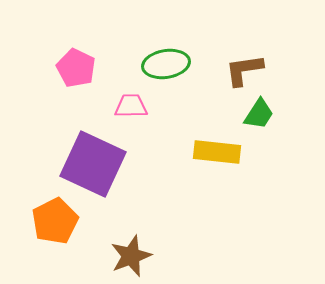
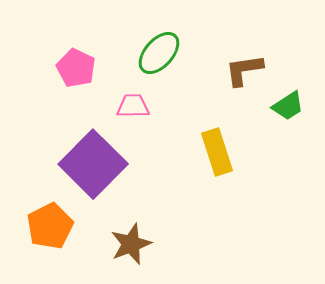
green ellipse: moved 7 px left, 11 px up; rotated 39 degrees counterclockwise
pink trapezoid: moved 2 px right
green trapezoid: moved 29 px right, 8 px up; rotated 24 degrees clockwise
yellow rectangle: rotated 66 degrees clockwise
purple square: rotated 20 degrees clockwise
orange pentagon: moved 5 px left, 5 px down
brown star: moved 12 px up
